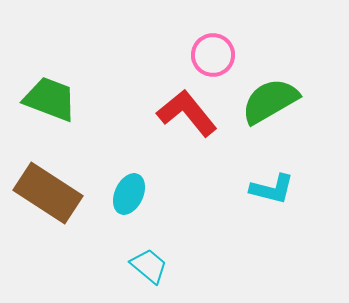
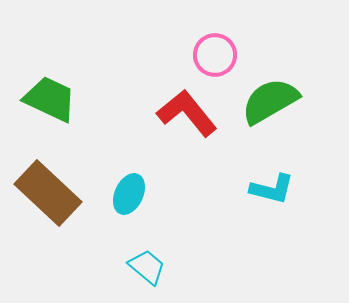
pink circle: moved 2 px right
green trapezoid: rotated 4 degrees clockwise
brown rectangle: rotated 10 degrees clockwise
cyan trapezoid: moved 2 px left, 1 px down
